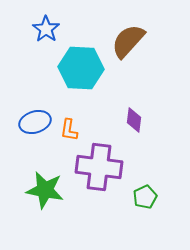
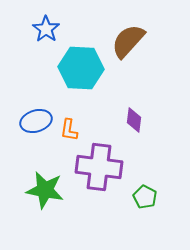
blue ellipse: moved 1 px right, 1 px up
green pentagon: rotated 20 degrees counterclockwise
